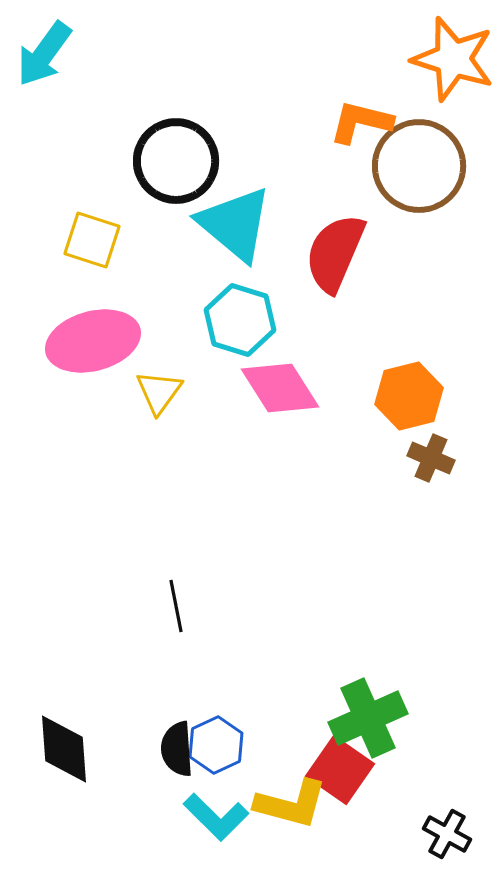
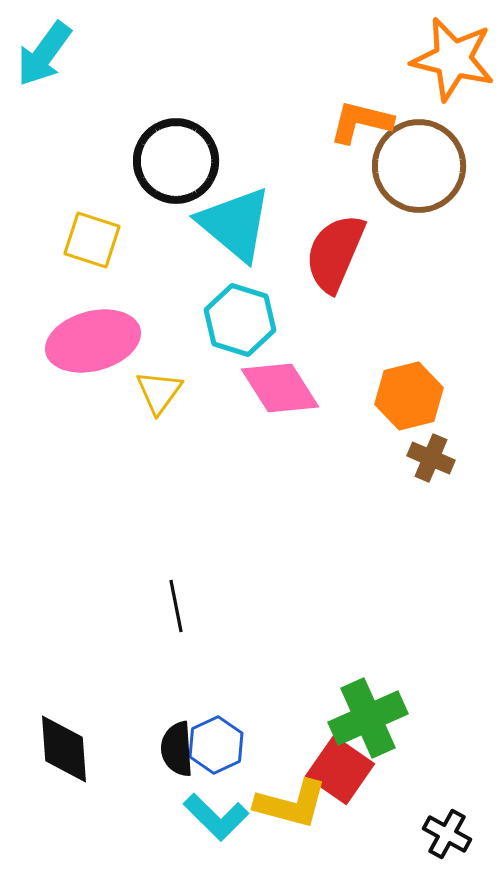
orange star: rotated 4 degrees counterclockwise
